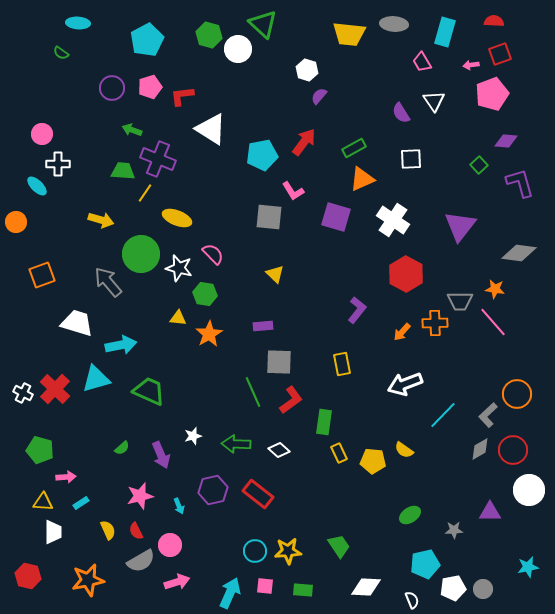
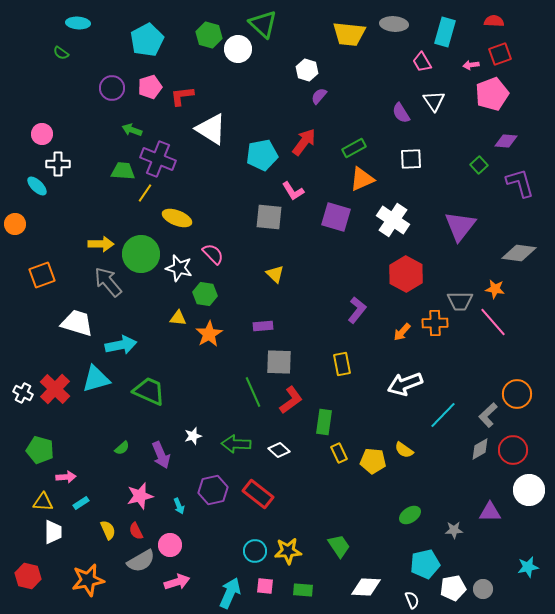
yellow arrow at (101, 220): moved 24 px down; rotated 15 degrees counterclockwise
orange circle at (16, 222): moved 1 px left, 2 px down
